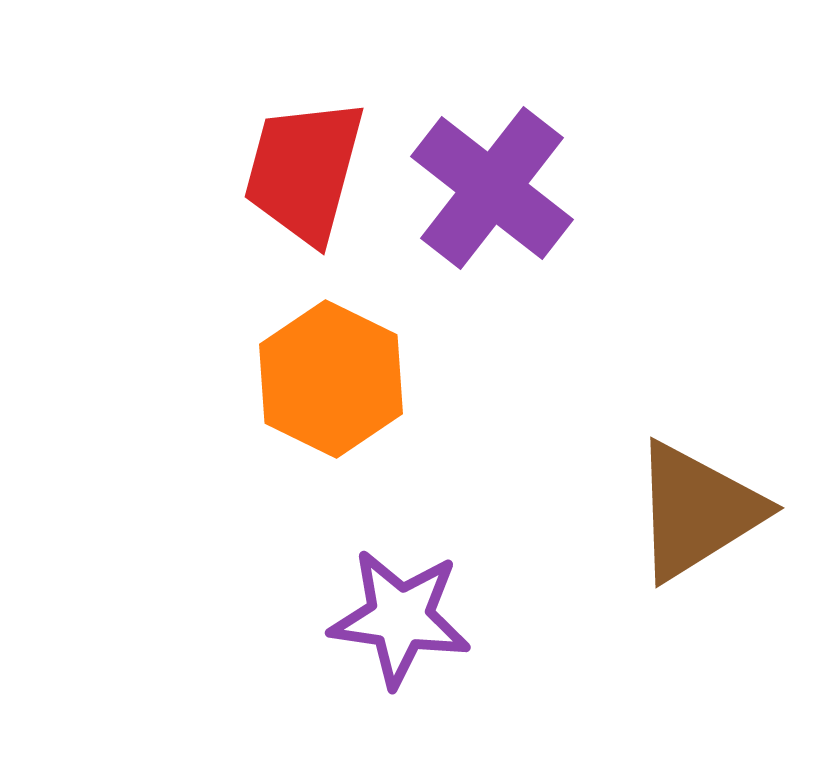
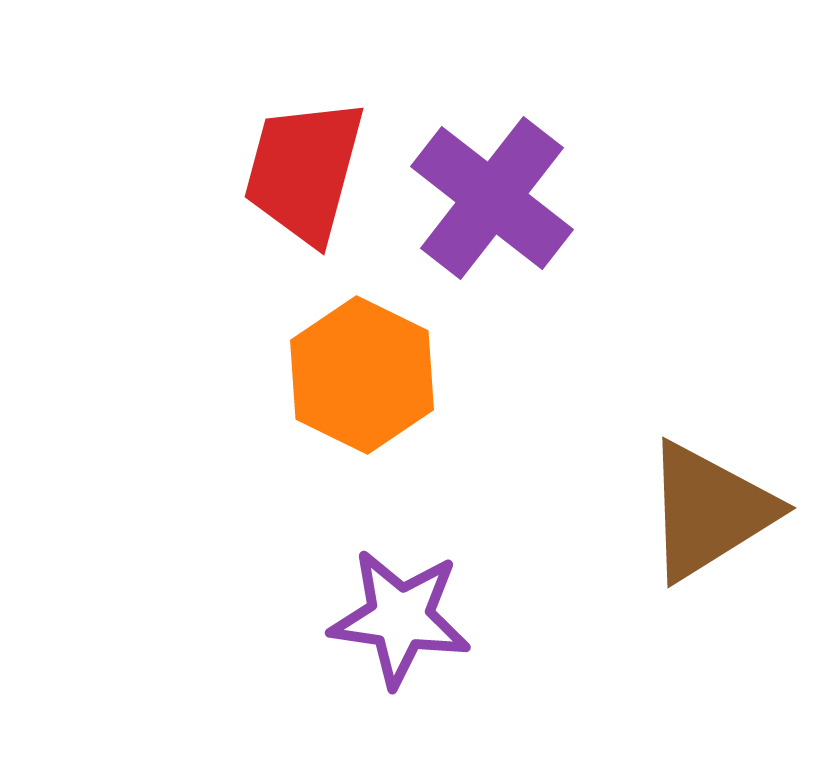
purple cross: moved 10 px down
orange hexagon: moved 31 px right, 4 px up
brown triangle: moved 12 px right
